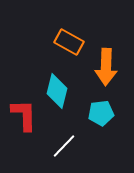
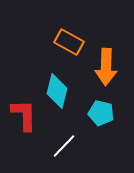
cyan pentagon: rotated 20 degrees clockwise
